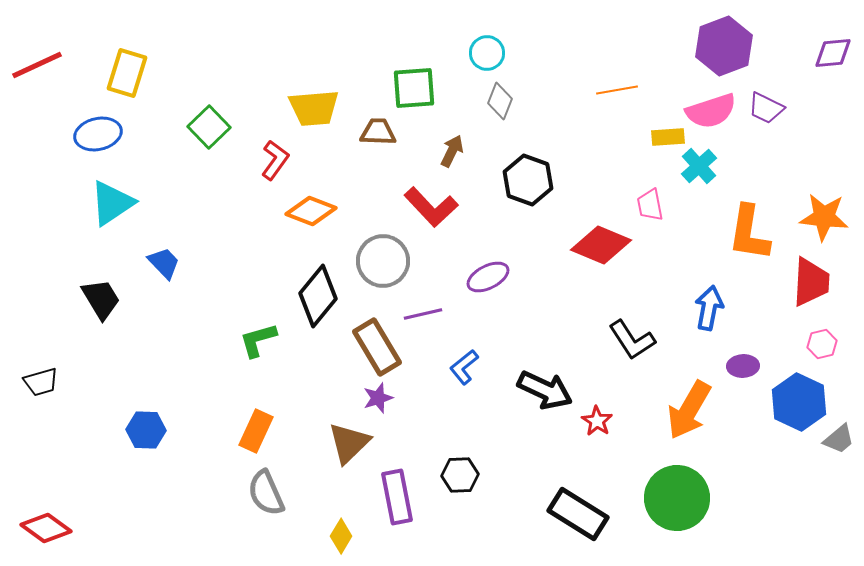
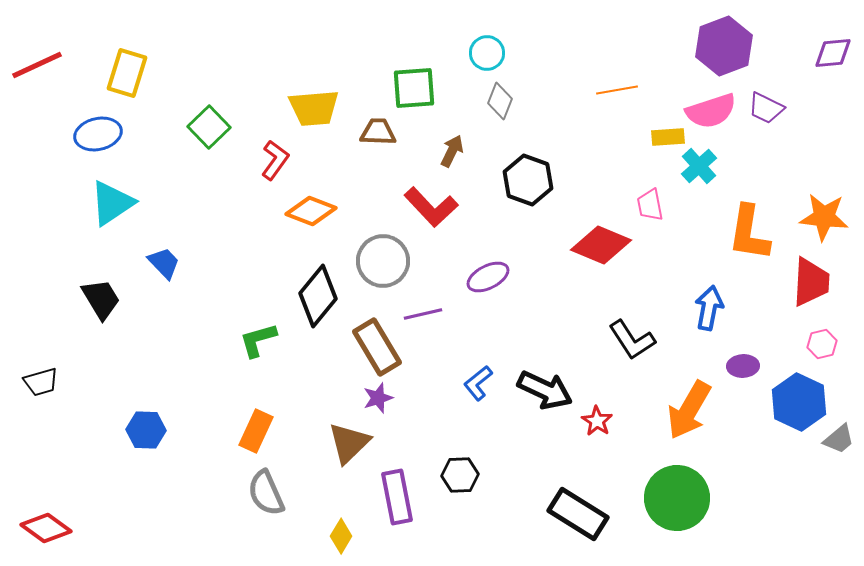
blue L-shape at (464, 367): moved 14 px right, 16 px down
